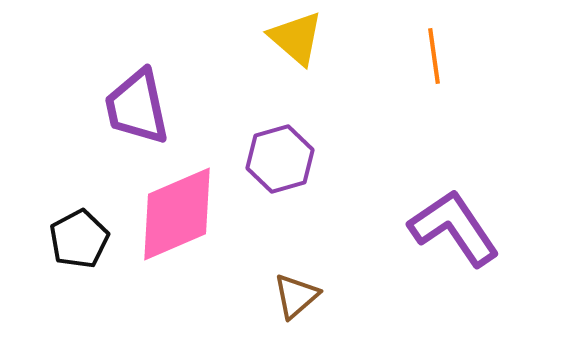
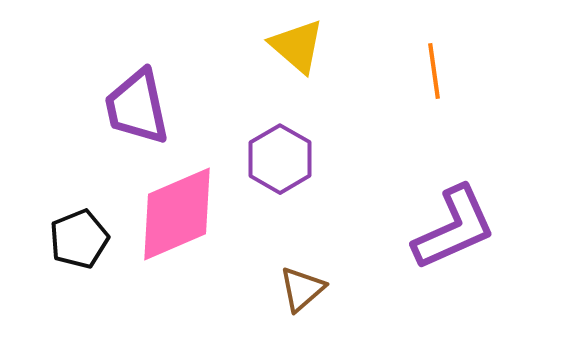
yellow triangle: moved 1 px right, 8 px down
orange line: moved 15 px down
purple hexagon: rotated 14 degrees counterclockwise
purple L-shape: rotated 100 degrees clockwise
black pentagon: rotated 6 degrees clockwise
brown triangle: moved 6 px right, 7 px up
